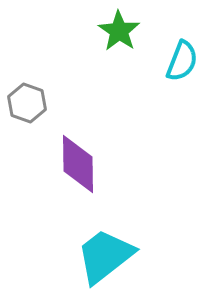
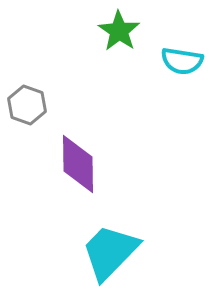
cyan semicircle: rotated 78 degrees clockwise
gray hexagon: moved 2 px down
cyan trapezoid: moved 5 px right, 4 px up; rotated 8 degrees counterclockwise
